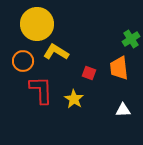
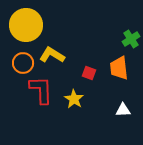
yellow circle: moved 11 px left, 1 px down
yellow L-shape: moved 4 px left, 3 px down
orange circle: moved 2 px down
